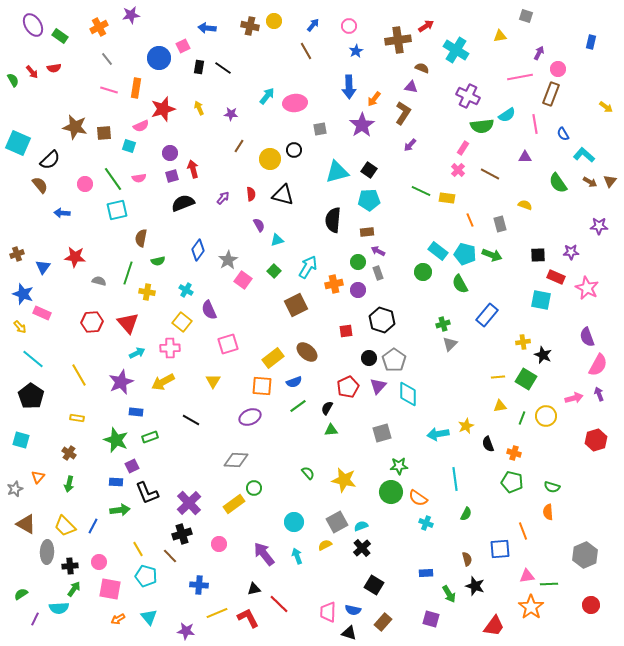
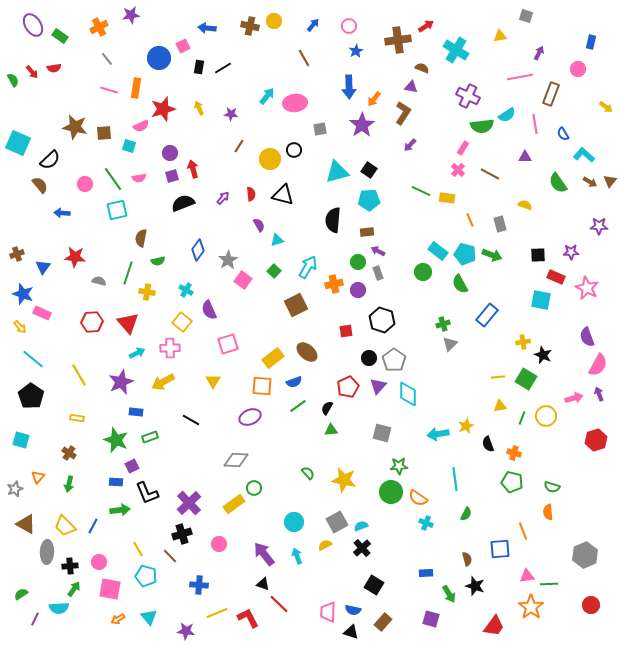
brown line at (306, 51): moved 2 px left, 7 px down
black line at (223, 68): rotated 66 degrees counterclockwise
pink circle at (558, 69): moved 20 px right
gray square at (382, 433): rotated 30 degrees clockwise
black triangle at (254, 589): moved 9 px right, 5 px up; rotated 32 degrees clockwise
black triangle at (349, 633): moved 2 px right, 1 px up
